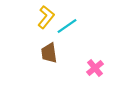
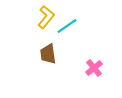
brown trapezoid: moved 1 px left, 1 px down
pink cross: moved 1 px left
